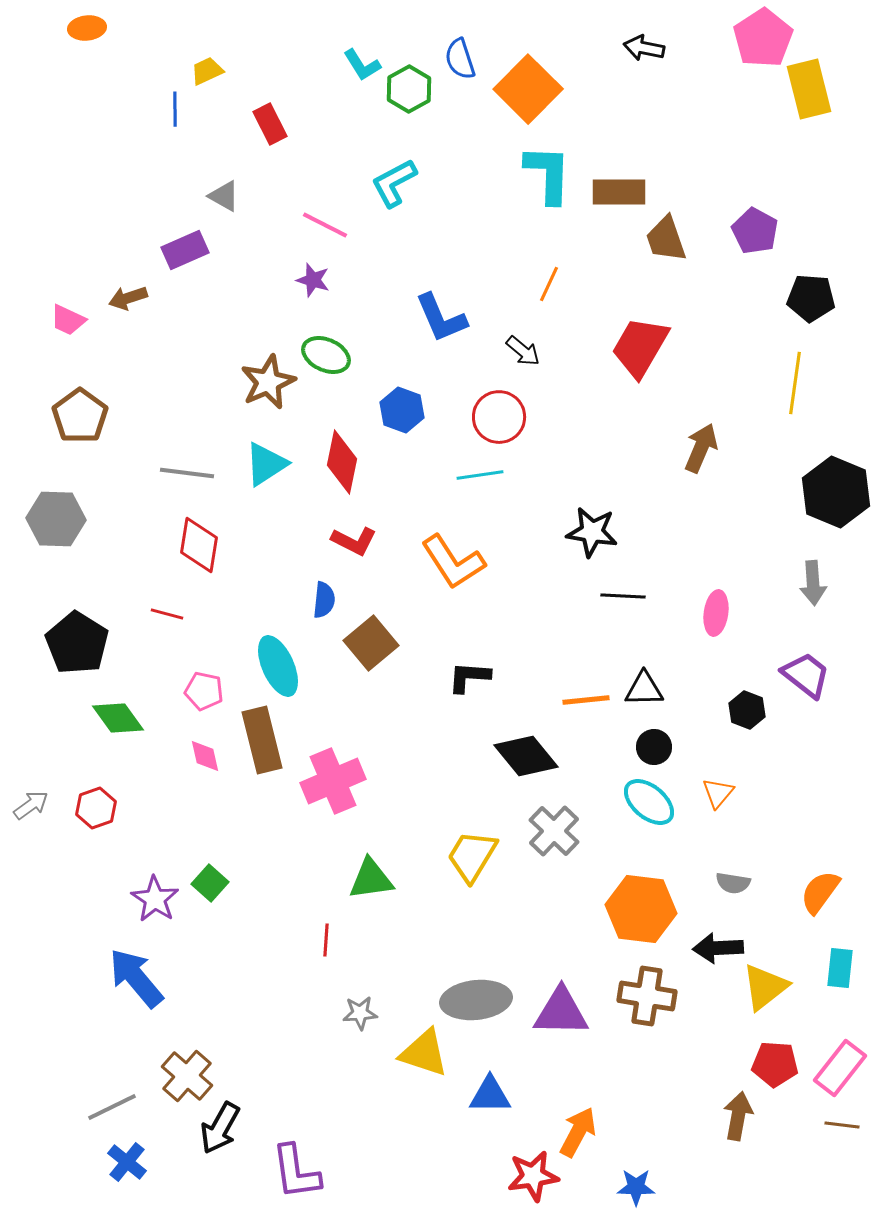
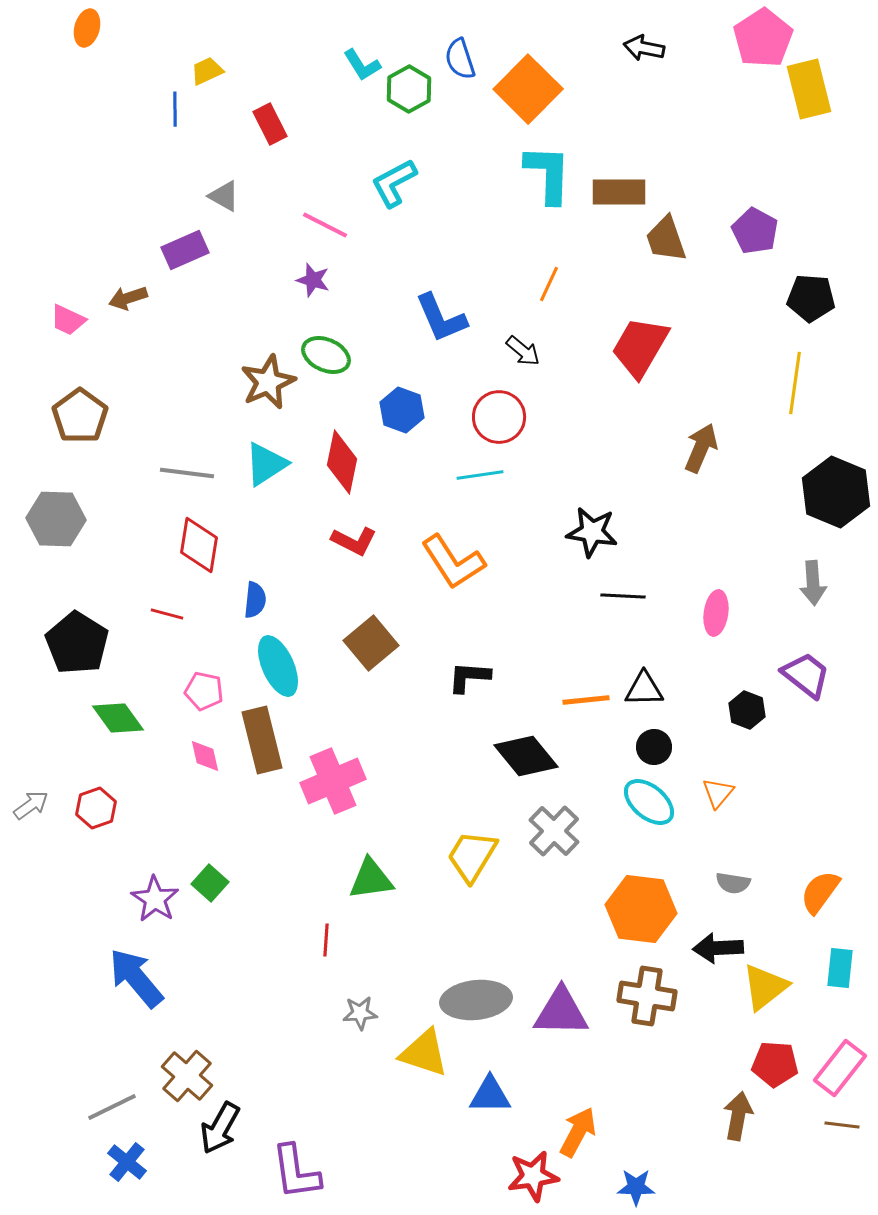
orange ellipse at (87, 28): rotated 69 degrees counterclockwise
blue semicircle at (324, 600): moved 69 px left
